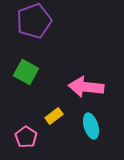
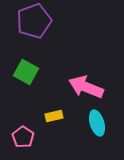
pink arrow: rotated 16 degrees clockwise
yellow rectangle: rotated 24 degrees clockwise
cyan ellipse: moved 6 px right, 3 px up
pink pentagon: moved 3 px left
